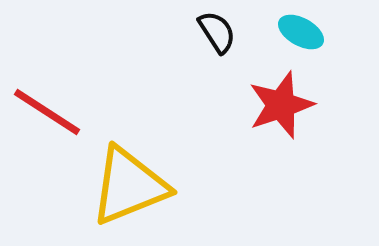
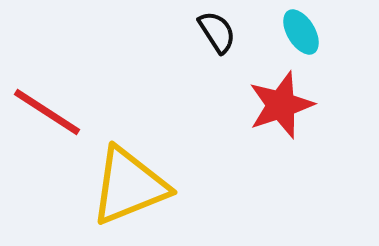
cyan ellipse: rotated 30 degrees clockwise
